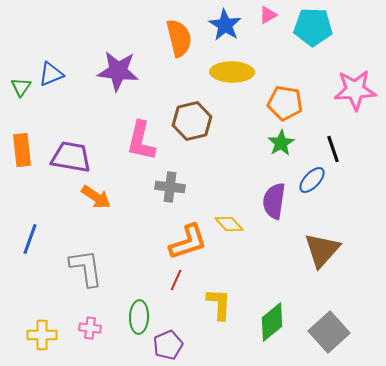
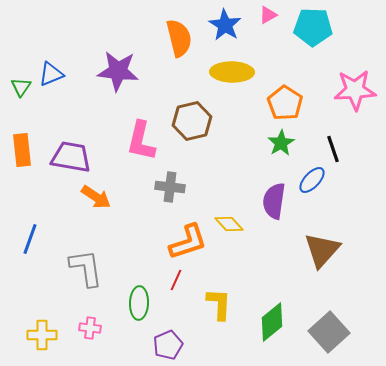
orange pentagon: rotated 24 degrees clockwise
green ellipse: moved 14 px up
